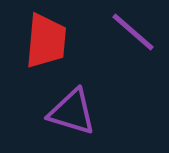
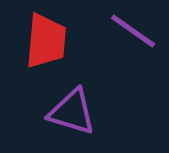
purple line: moved 1 px up; rotated 6 degrees counterclockwise
